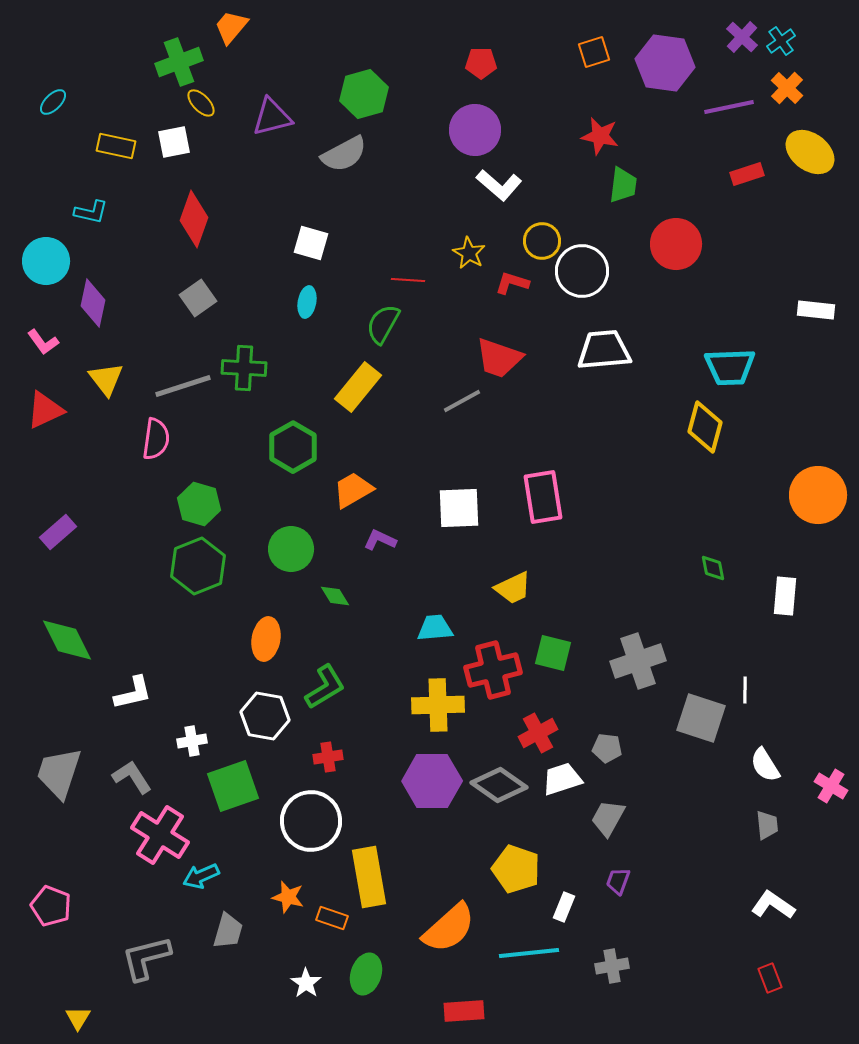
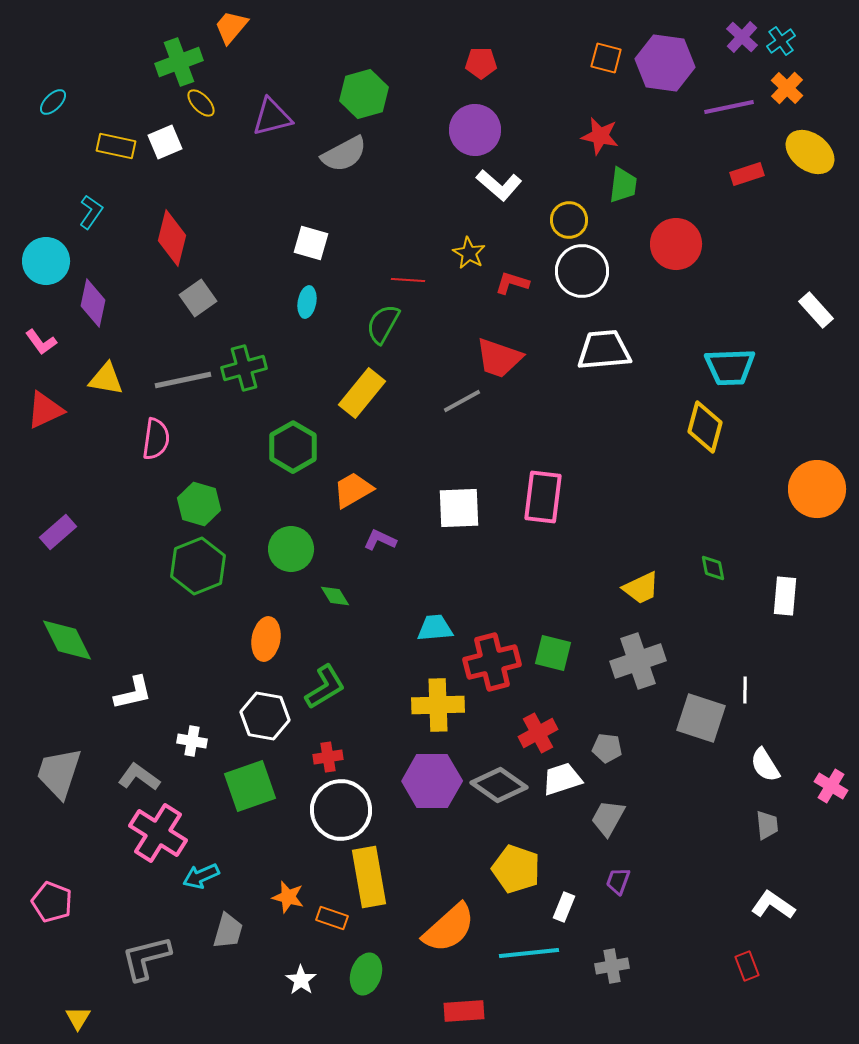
orange square at (594, 52): moved 12 px right, 6 px down; rotated 32 degrees clockwise
white square at (174, 142): moved 9 px left; rotated 12 degrees counterclockwise
cyan L-shape at (91, 212): rotated 68 degrees counterclockwise
red diamond at (194, 219): moved 22 px left, 19 px down; rotated 6 degrees counterclockwise
yellow circle at (542, 241): moved 27 px right, 21 px up
white rectangle at (816, 310): rotated 42 degrees clockwise
pink L-shape at (43, 342): moved 2 px left
green cross at (244, 368): rotated 18 degrees counterclockwise
yellow triangle at (106, 379): rotated 42 degrees counterclockwise
gray line at (183, 386): moved 6 px up; rotated 6 degrees clockwise
yellow rectangle at (358, 387): moved 4 px right, 6 px down
orange circle at (818, 495): moved 1 px left, 6 px up
pink rectangle at (543, 497): rotated 16 degrees clockwise
yellow trapezoid at (513, 588): moved 128 px right
red cross at (493, 670): moved 1 px left, 8 px up
white cross at (192, 741): rotated 20 degrees clockwise
gray L-shape at (132, 777): moved 7 px right; rotated 21 degrees counterclockwise
green square at (233, 786): moved 17 px right
white circle at (311, 821): moved 30 px right, 11 px up
pink cross at (160, 835): moved 2 px left, 2 px up
pink pentagon at (51, 906): moved 1 px right, 4 px up
red rectangle at (770, 978): moved 23 px left, 12 px up
white star at (306, 983): moved 5 px left, 3 px up
